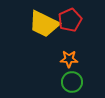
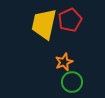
yellow trapezoid: rotated 76 degrees clockwise
orange star: moved 5 px left, 3 px down; rotated 24 degrees counterclockwise
